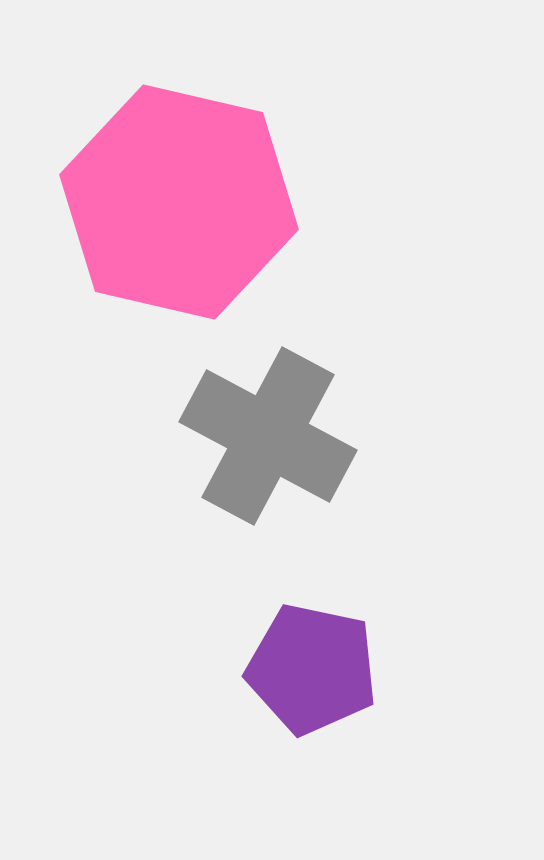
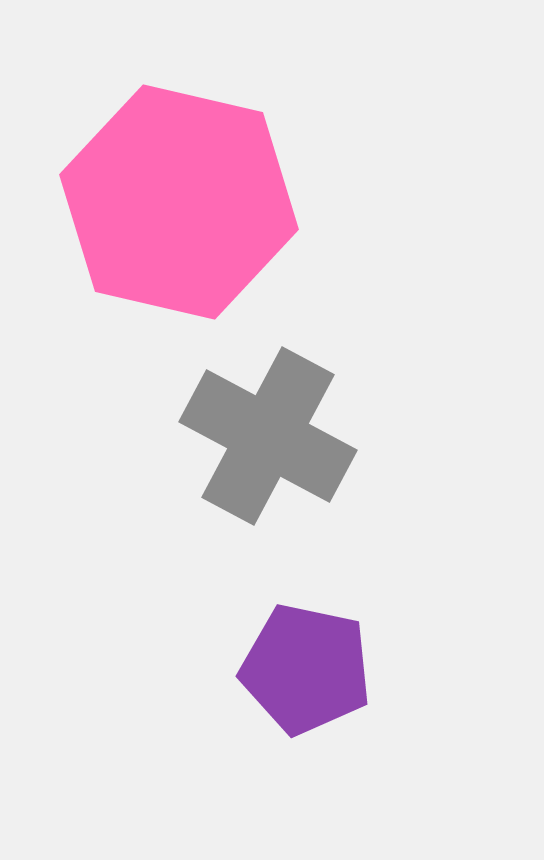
purple pentagon: moved 6 px left
